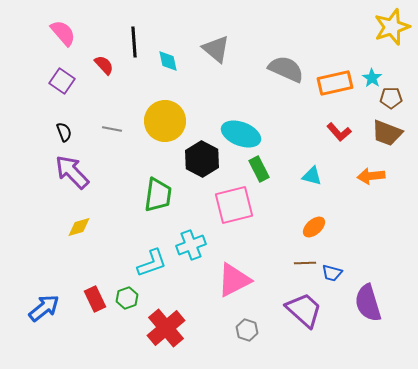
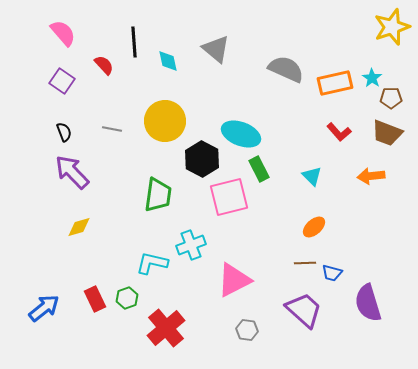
cyan triangle: rotated 30 degrees clockwise
pink square: moved 5 px left, 8 px up
cyan L-shape: rotated 148 degrees counterclockwise
gray hexagon: rotated 10 degrees counterclockwise
